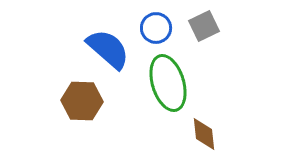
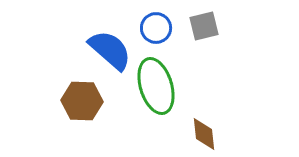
gray square: rotated 12 degrees clockwise
blue semicircle: moved 2 px right, 1 px down
green ellipse: moved 12 px left, 3 px down
